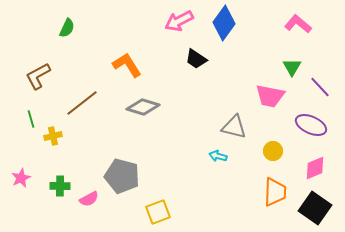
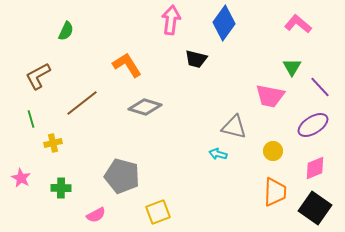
pink arrow: moved 8 px left, 1 px up; rotated 124 degrees clockwise
green semicircle: moved 1 px left, 3 px down
black trapezoid: rotated 20 degrees counterclockwise
gray diamond: moved 2 px right
purple ellipse: moved 2 px right; rotated 56 degrees counterclockwise
yellow cross: moved 7 px down
cyan arrow: moved 2 px up
pink star: rotated 18 degrees counterclockwise
green cross: moved 1 px right, 2 px down
pink semicircle: moved 7 px right, 16 px down
